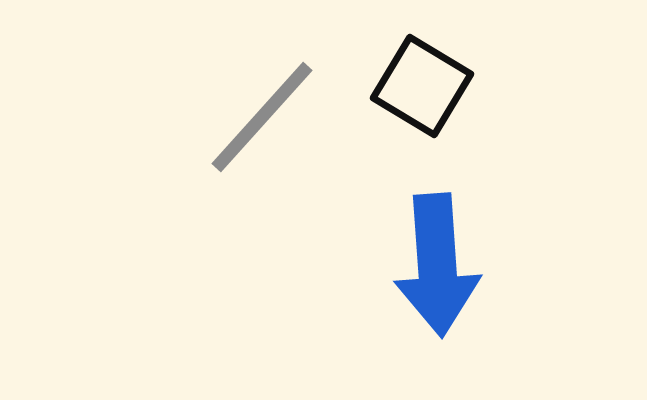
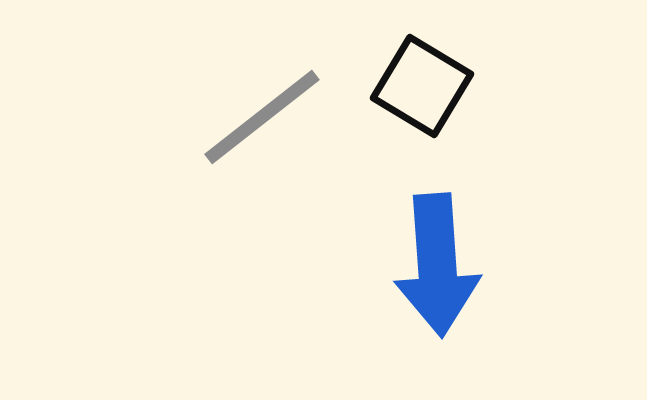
gray line: rotated 10 degrees clockwise
